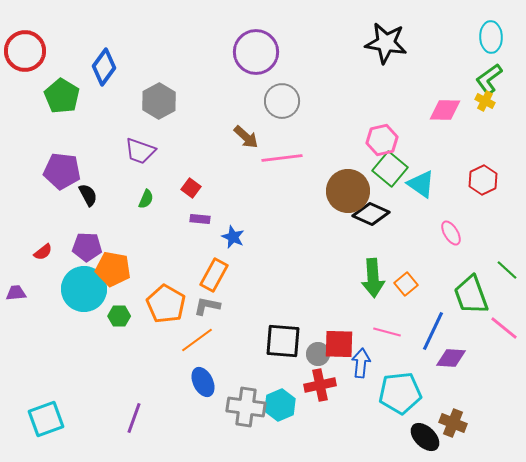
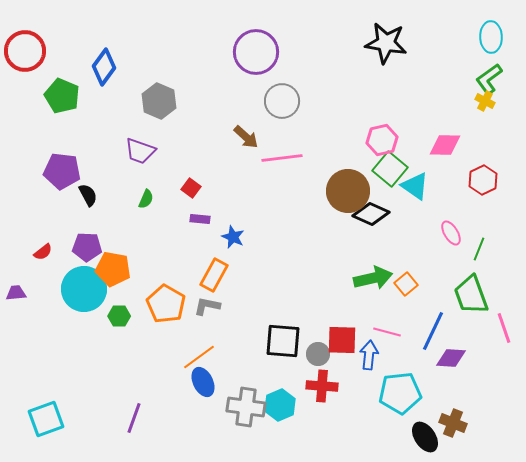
green pentagon at (62, 96): rotated 8 degrees counterclockwise
gray hexagon at (159, 101): rotated 8 degrees counterclockwise
pink diamond at (445, 110): moved 35 px down
cyan triangle at (421, 184): moved 6 px left, 2 px down
green line at (507, 270): moved 28 px left, 21 px up; rotated 70 degrees clockwise
green arrow at (373, 278): rotated 99 degrees counterclockwise
pink line at (504, 328): rotated 32 degrees clockwise
orange line at (197, 340): moved 2 px right, 17 px down
red square at (339, 344): moved 3 px right, 4 px up
blue arrow at (361, 363): moved 8 px right, 8 px up
red cross at (320, 385): moved 2 px right, 1 px down; rotated 16 degrees clockwise
black ellipse at (425, 437): rotated 12 degrees clockwise
